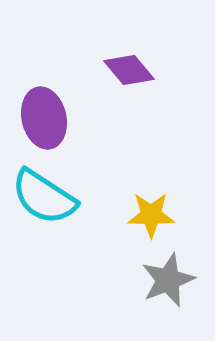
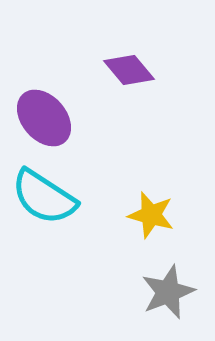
purple ellipse: rotated 28 degrees counterclockwise
yellow star: rotated 15 degrees clockwise
gray star: moved 12 px down
